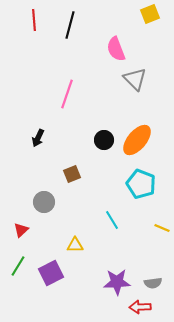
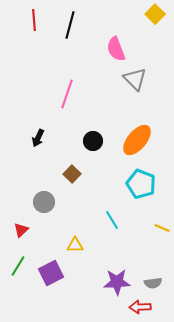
yellow square: moved 5 px right; rotated 24 degrees counterclockwise
black circle: moved 11 px left, 1 px down
brown square: rotated 24 degrees counterclockwise
